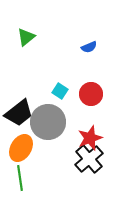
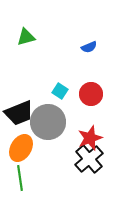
green triangle: rotated 24 degrees clockwise
black trapezoid: rotated 16 degrees clockwise
